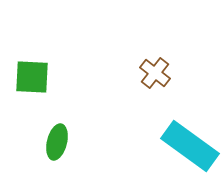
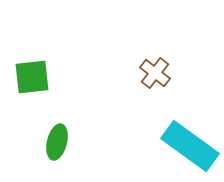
green square: rotated 9 degrees counterclockwise
